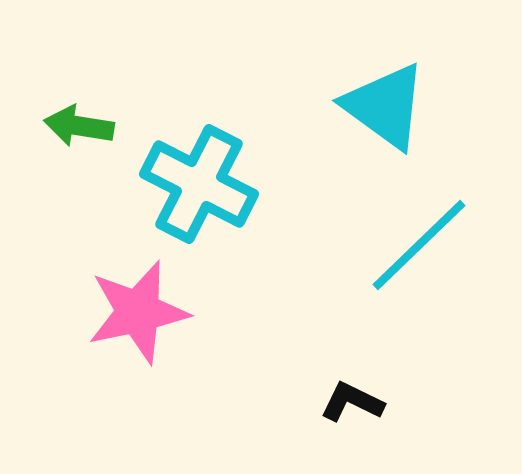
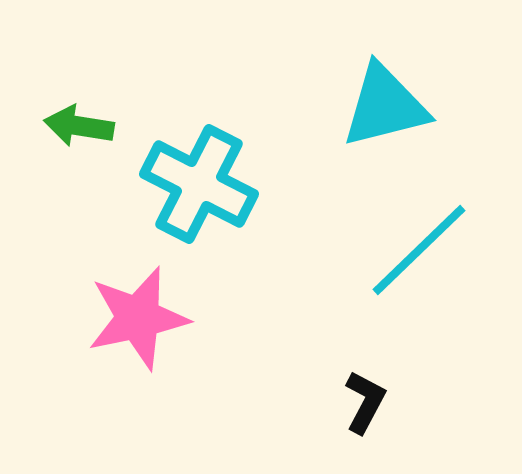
cyan triangle: rotated 50 degrees counterclockwise
cyan line: moved 5 px down
pink star: moved 6 px down
black L-shape: moved 13 px right; rotated 92 degrees clockwise
